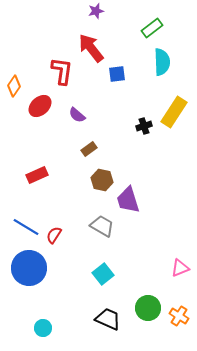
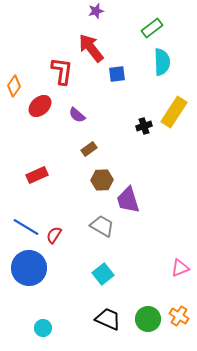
brown hexagon: rotated 15 degrees counterclockwise
green circle: moved 11 px down
